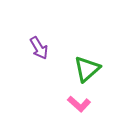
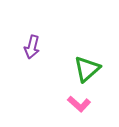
purple arrow: moved 7 px left, 1 px up; rotated 45 degrees clockwise
